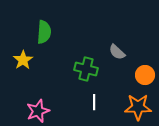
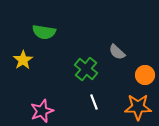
green semicircle: rotated 95 degrees clockwise
green cross: rotated 25 degrees clockwise
white line: rotated 21 degrees counterclockwise
pink star: moved 4 px right
